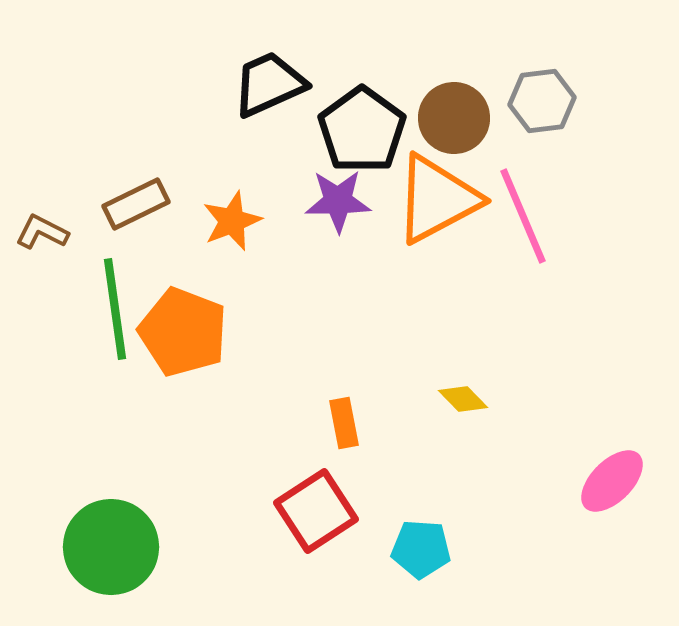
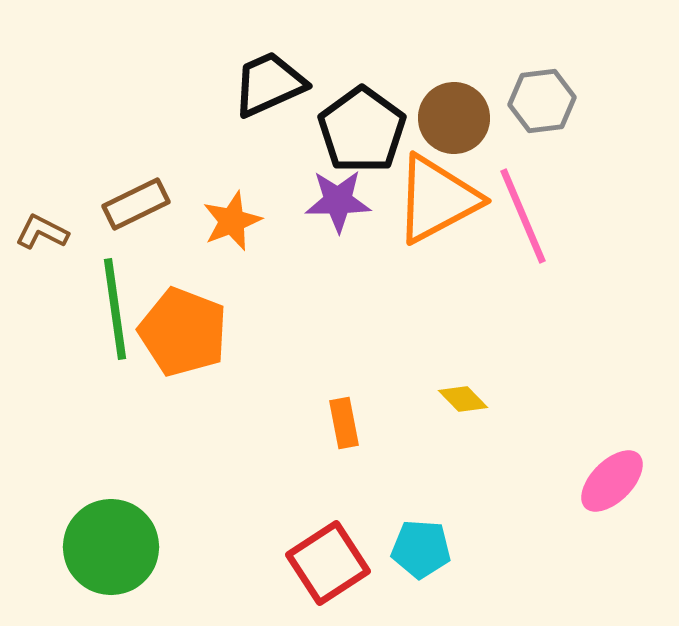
red square: moved 12 px right, 52 px down
